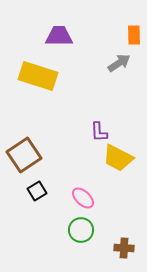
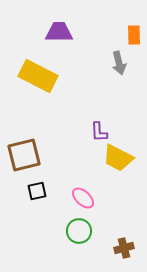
purple trapezoid: moved 4 px up
gray arrow: rotated 110 degrees clockwise
yellow rectangle: rotated 9 degrees clockwise
brown square: rotated 20 degrees clockwise
black square: rotated 18 degrees clockwise
green circle: moved 2 px left, 1 px down
brown cross: rotated 18 degrees counterclockwise
